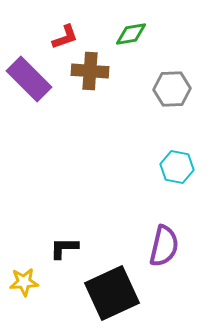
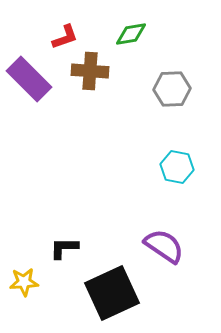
purple semicircle: rotated 69 degrees counterclockwise
